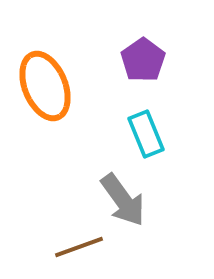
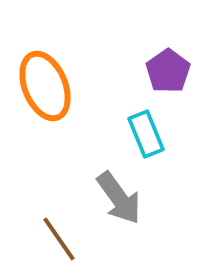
purple pentagon: moved 25 px right, 11 px down
gray arrow: moved 4 px left, 2 px up
brown line: moved 20 px left, 8 px up; rotated 75 degrees clockwise
